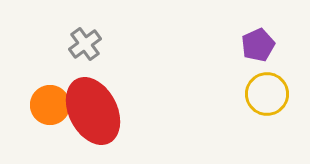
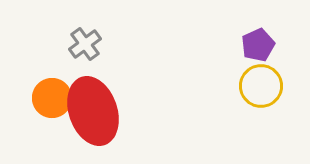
yellow circle: moved 6 px left, 8 px up
orange circle: moved 2 px right, 7 px up
red ellipse: rotated 8 degrees clockwise
